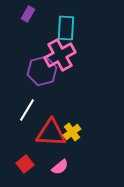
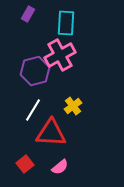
cyan rectangle: moved 5 px up
purple hexagon: moved 7 px left
white line: moved 6 px right
yellow cross: moved 1 px right, 26 px up
